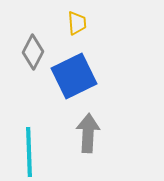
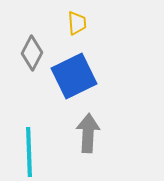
gray diamond: moved 1 px left, 1 px down
